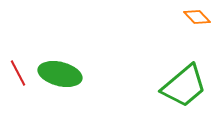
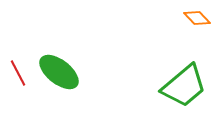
orange diamond: moved 1 px down
green ellipse: moved 1 px left, 2 px up; rotated 24 degrees clockwise
